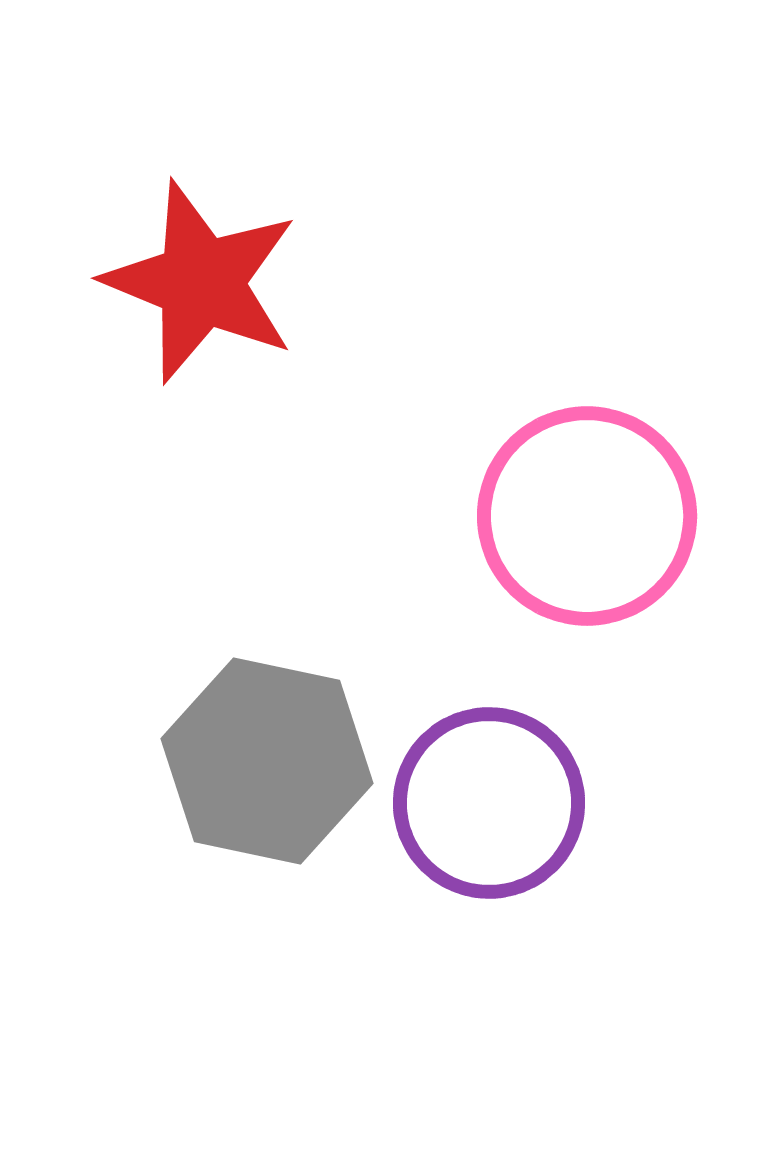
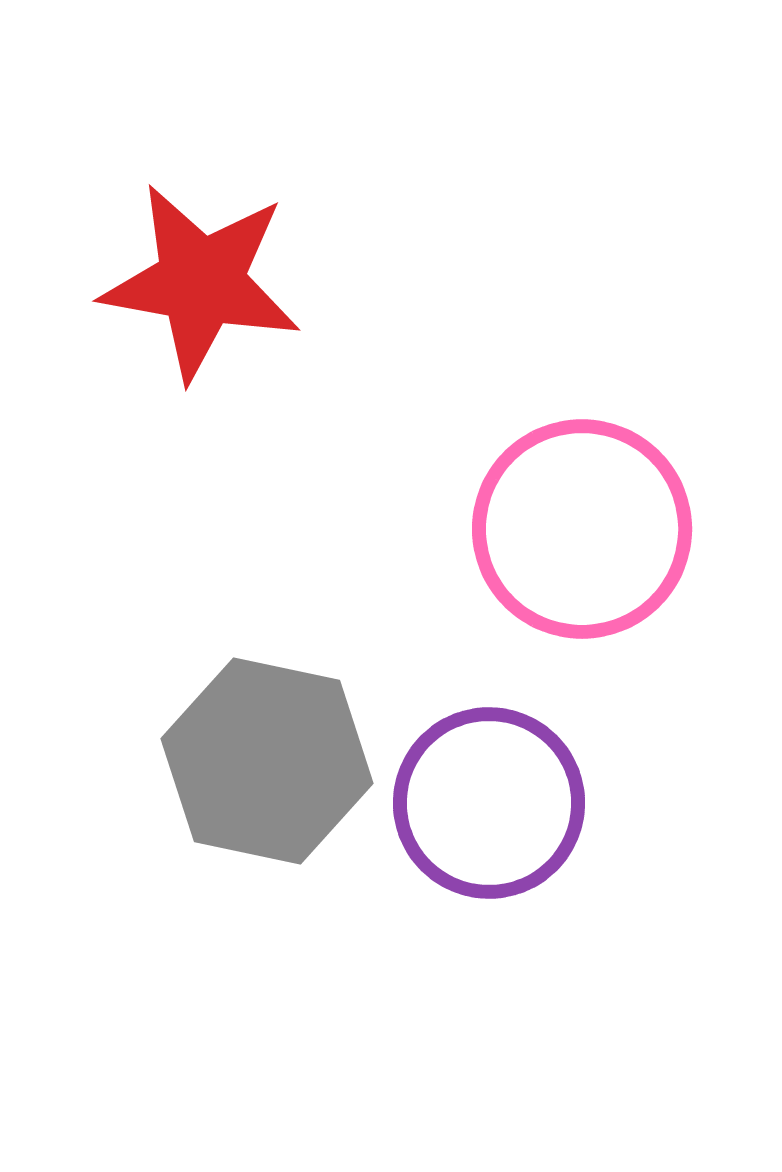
red star: rotated 12 degrees counterclockwise
pink circle: moved 5 px left, 13 px down
